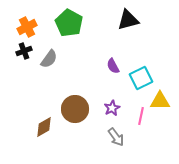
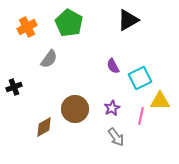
black triangle: rotated 15 degrees counterclockwise
black cross: moved 10 px left, 36 px down
cyan square: moved 1 px left
